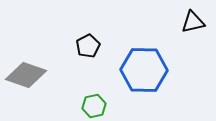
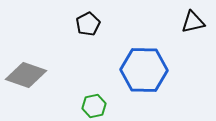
black pentagon: moved 22 px up
